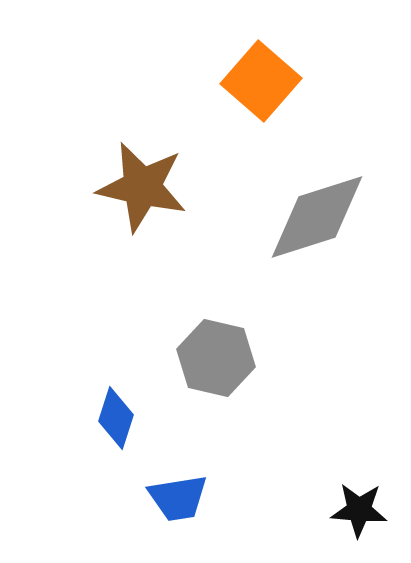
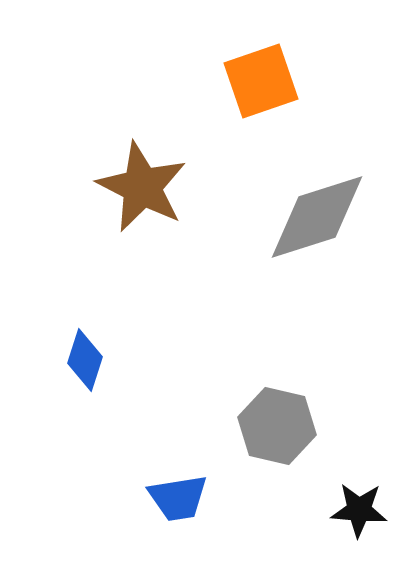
orange square: rotated 30 degrees clockwise
brown star: rotated 14 degrees clockwise
gray hexagon: moved 61 px right, 68 px down
blue diamond: moved 31 px left, 58 px up
